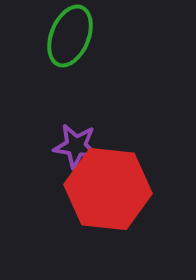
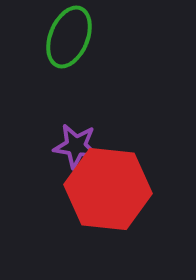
green ellipse: moved 1 px left, 1 px down
